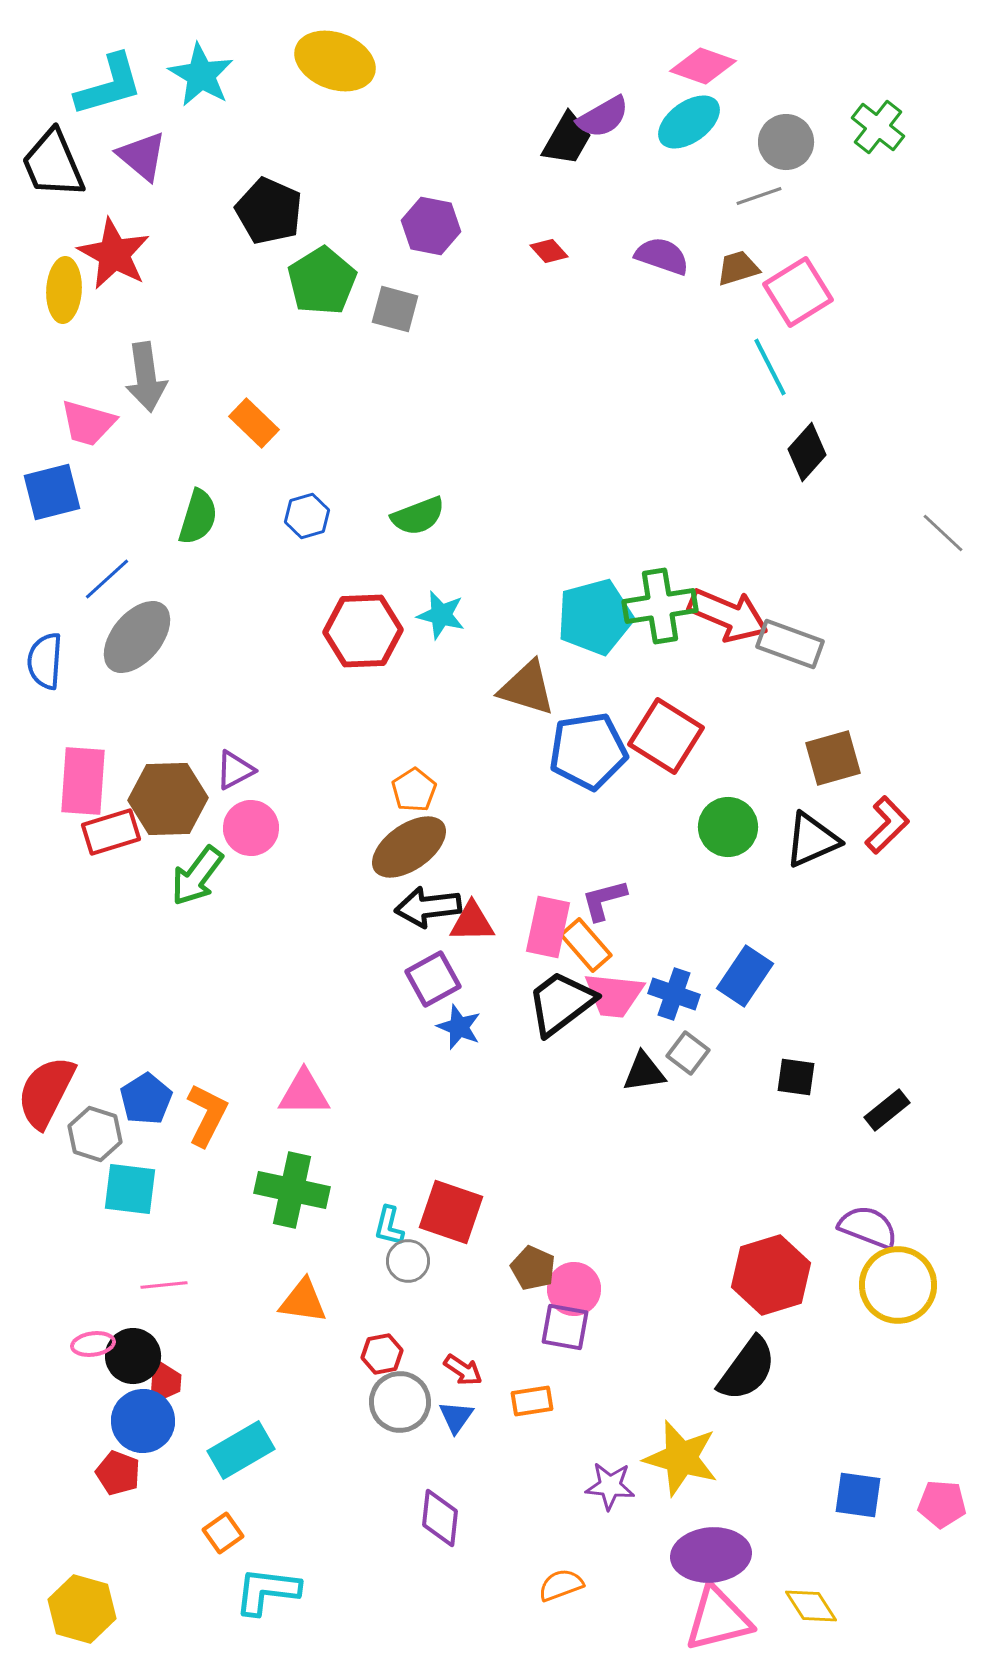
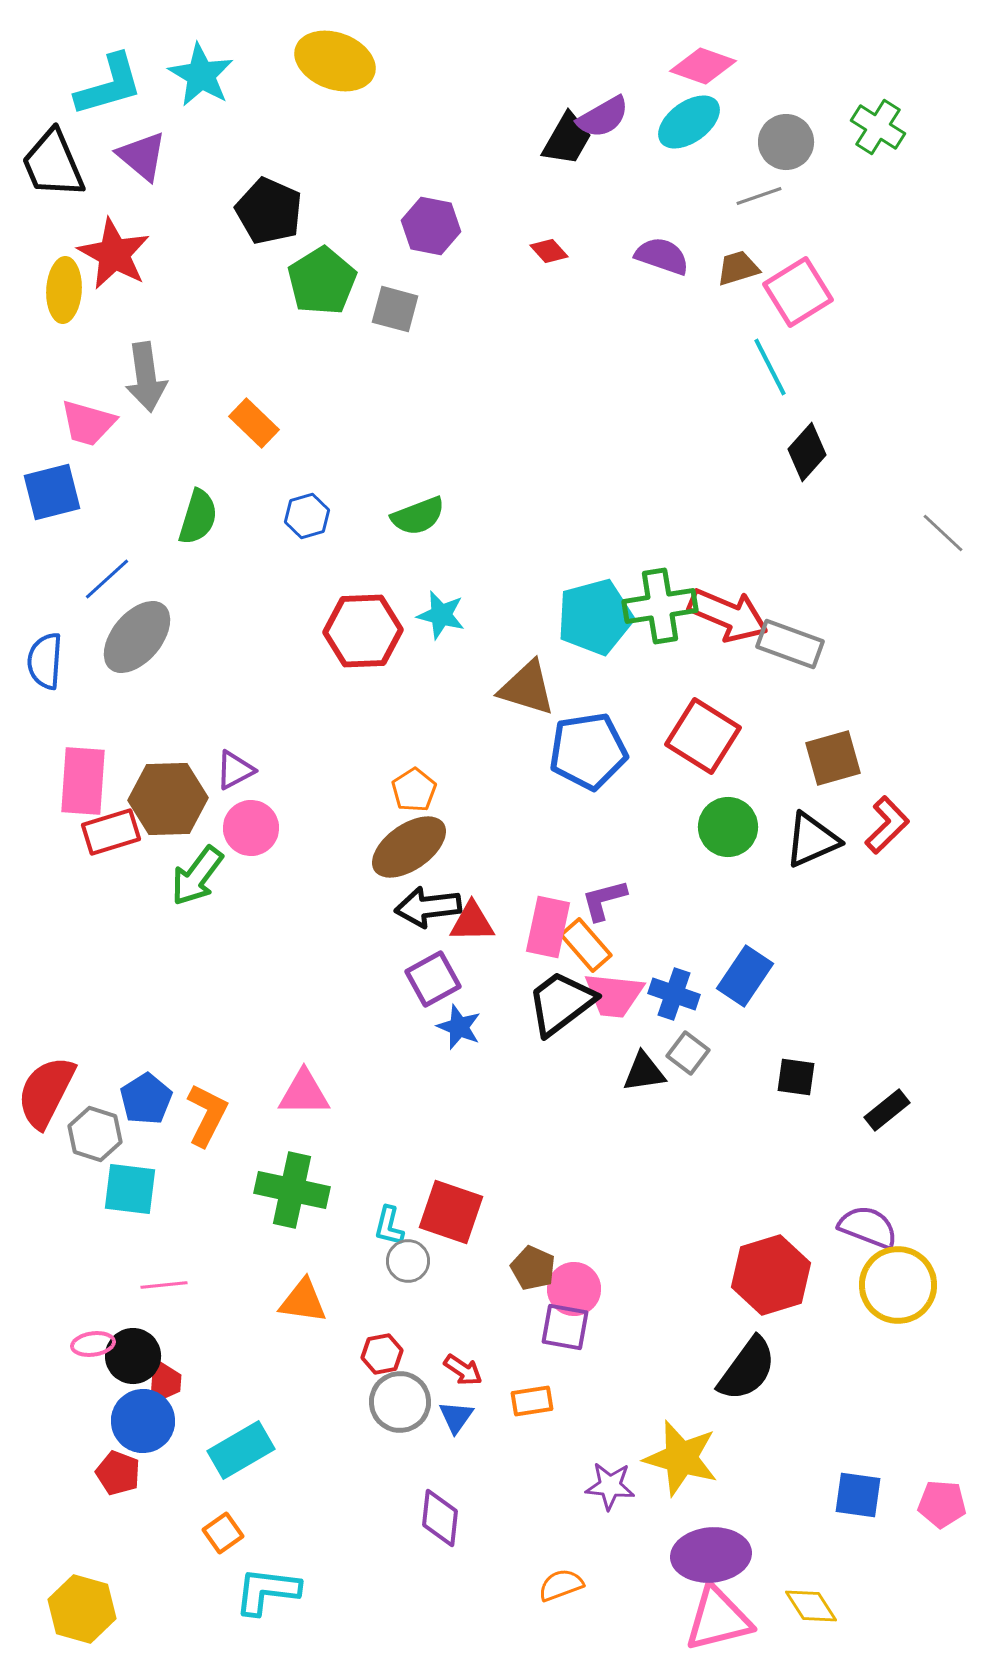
green cross at (878, 127): rotated 6 degrees counterclockwise
red square at (666, 736): moved 37 px right
